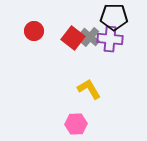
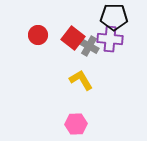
red circle: moved 4 px right, 4 px down
gray cross: moved 1 px left, 9 px down; rotated 12 degrees counterclockwise
yellow L-shape: moved 8 px left, 9 px up
